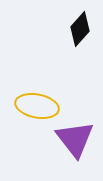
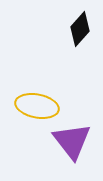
purple triangle: moved 3 px left, 2 px down
